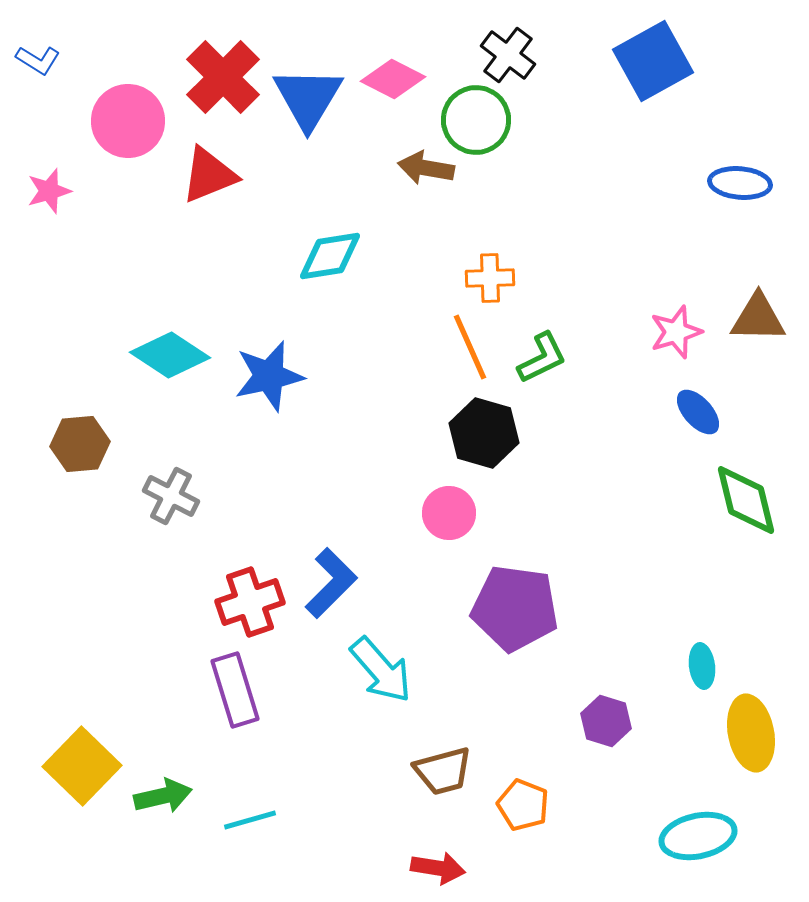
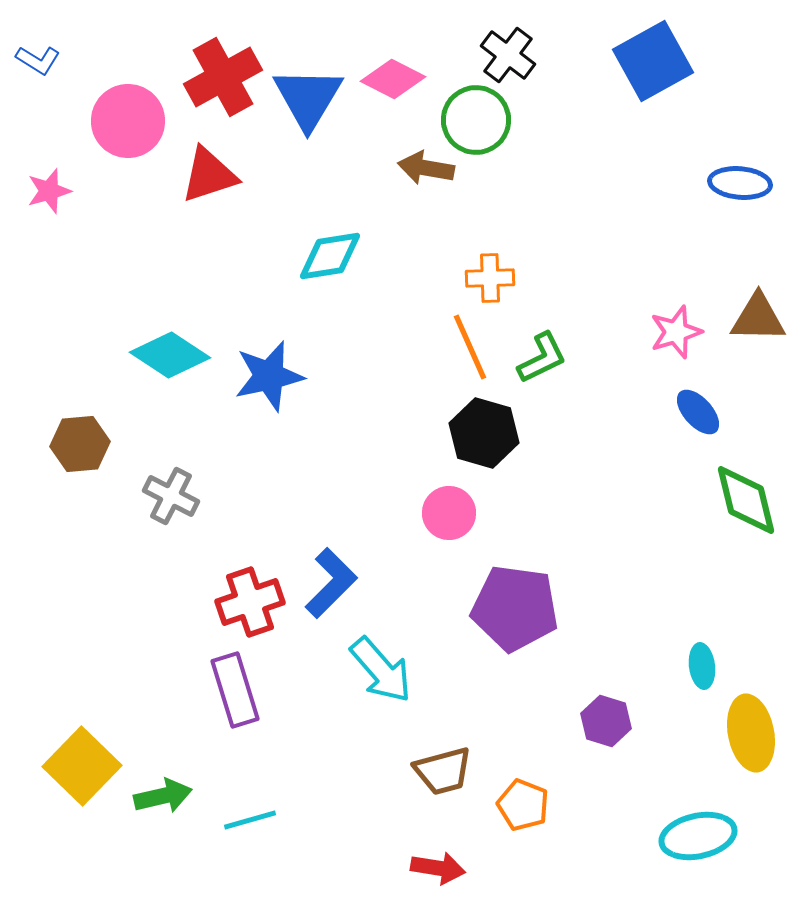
red cross at (223, 77): rotated 16 degrees clockwise
red triangle at (209, 175): rotated 4 degrees clockwise
